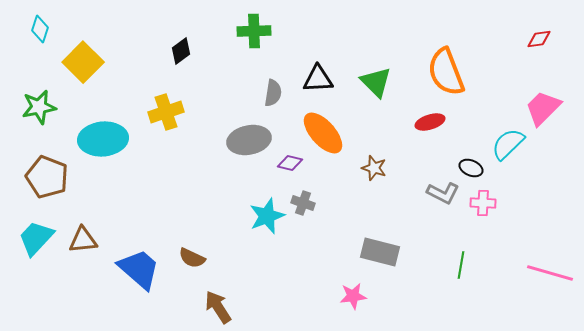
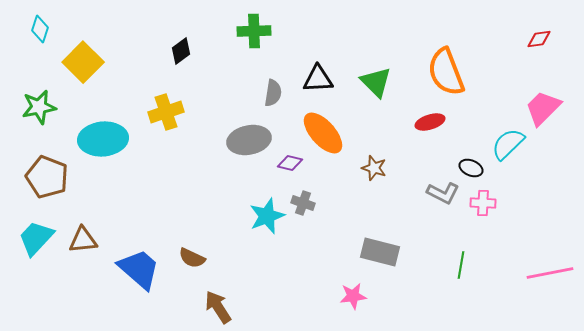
pink line: rotated 27 degrees counterclockwise
